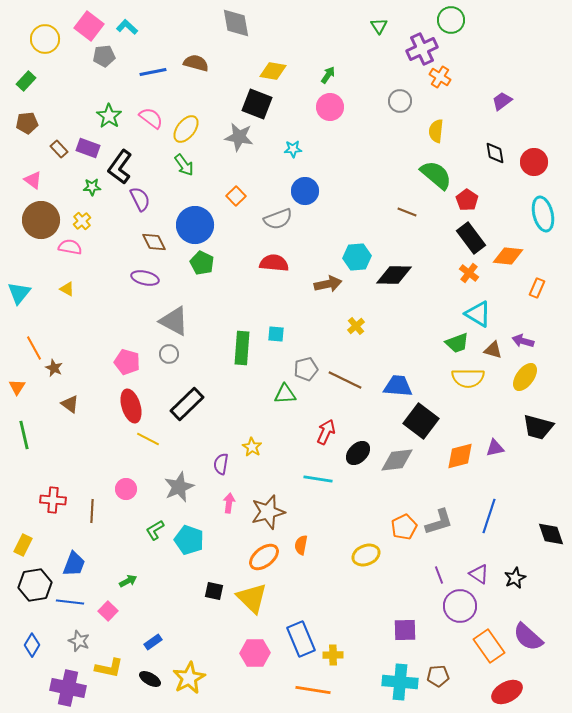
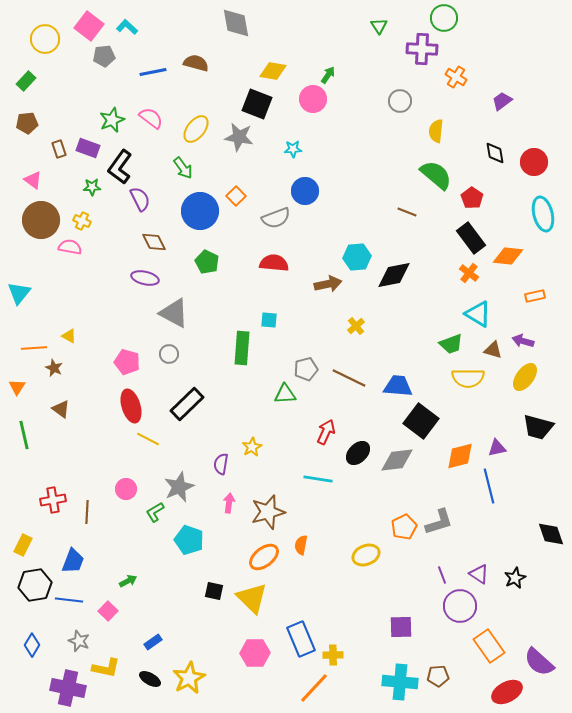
green circle at (451, 20): moved 7 px left, 2 px up
purple cross at (422, 49): rotated 28 degrees clockwise
orange cross at (440, 77): moved 16 px right
pink circle at (330, 107): moved 17 px left, 8 px up
green star at (109, 116): moved 3 px right, 4 px down; rotated 15 degrees clockwise
yellow ellipse at (186, 129): moved 10 px right
brown rectangle at (59, 149): rotated 24 degrees clockwise
green arrow at (184, 165): moved 1 px left, 3 px down
red pentagon at (467, 200): moved 5 px right, 2 px up
gray semicircle at (278, 219): moved 2 px left, 1 px up
yellow cross at (82, 221): rotated 24 degrees counterclockwise
blue circle at (195, 225): moved 5 px right, 14 px up
green pentagon at (202, 263): moved 5 px right, 1 px up
black diamond at (394, 275): rotated 12 degrees counterclockwise
orange rectangle at (537, 288): moved 2 px left, 8 px down; rotated 54 degrees clockwise
yellow triangle at (67, 289): moved 2 px right, 47 px down
gray triangle at (174, 321): moved 8 px up
cyan square at (276, 334): moved 7 px left, 14 px up
green trapezoid at (457, 343): moved 6 px left, 1 px down
orange line at (34, 348): rotated 65 degrees counterclockwise
brown line at (345, 380): moved 4 px right, 2 px up
brown triangle at (70, 404): moved 9 px left, 5 px down
yellow star at (252, 447): rotated 12 degrees clockwise
purple triangle at (495, 448): moved 2 px right
red cross at (53, 500): rotated 15 degrees counterclockwise
brown line at (92, 511): moved 5 px left, 1 px down
blue line at (489, 516): moved 30 px up; rotated 32 degrees counterclockwise
green L-shape at (155, 530): moved 18 px up
blue trapezoid at (74, 564): moved 1 px left, 3 px up
purple line at (439, 575): moved 3 px right
blue line at (70, 602): moved 1 px left, 2 px up
purple square at (405, 630): moved 4 px left, 3 px up
purple semicircle at (528, 637): moved 11 px right, 25 px down
yellow L-shape at (109, 668): moved 3 px left
orange line at (313, 690): moved 1 px right, 2 px up; rotated 56 degrees counterclockwise
